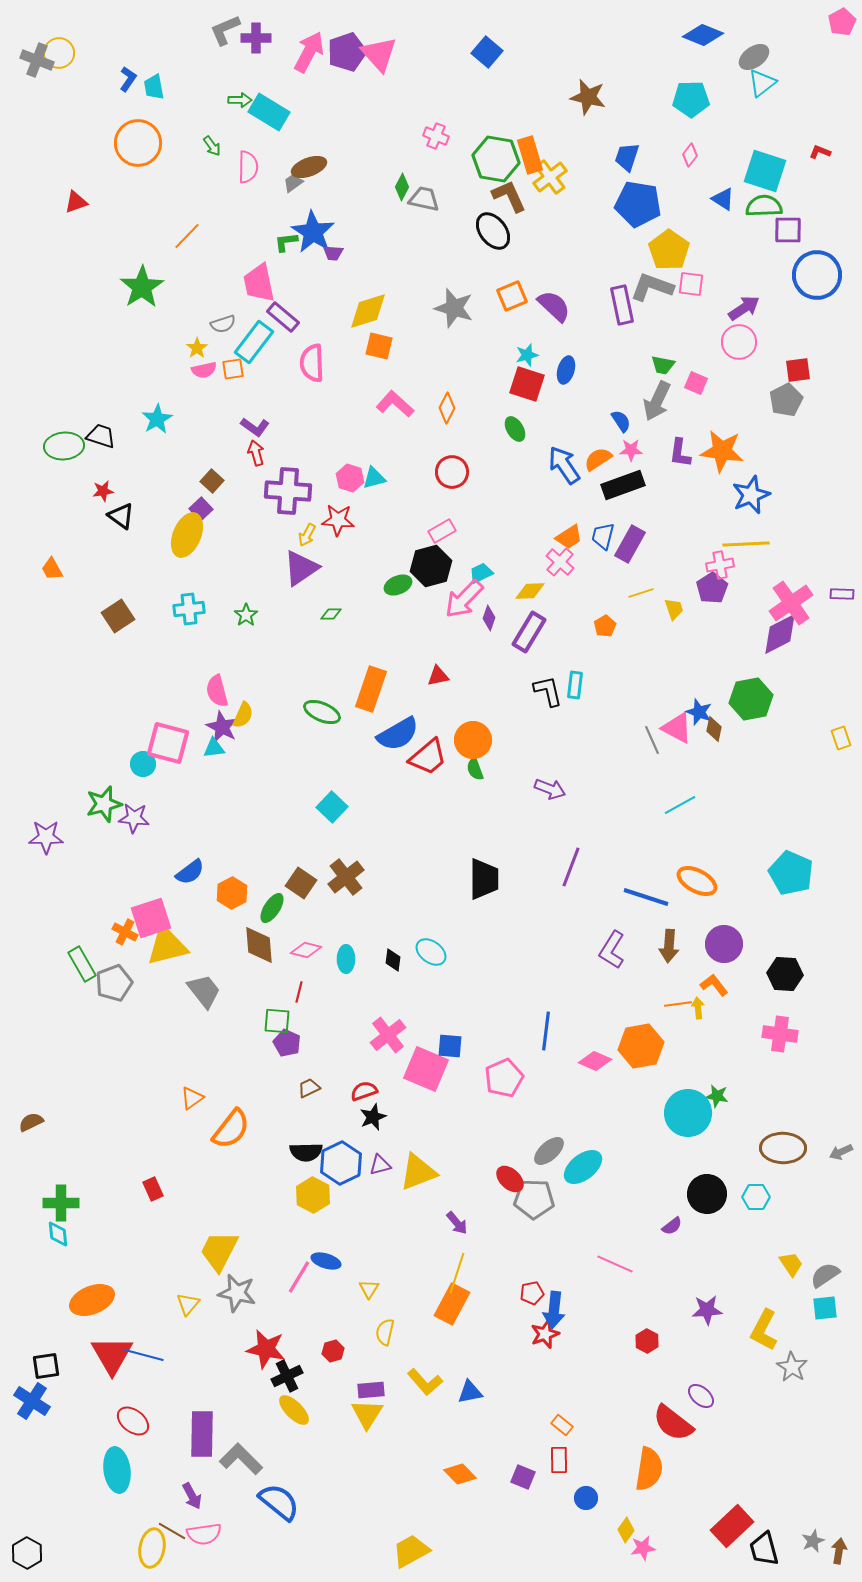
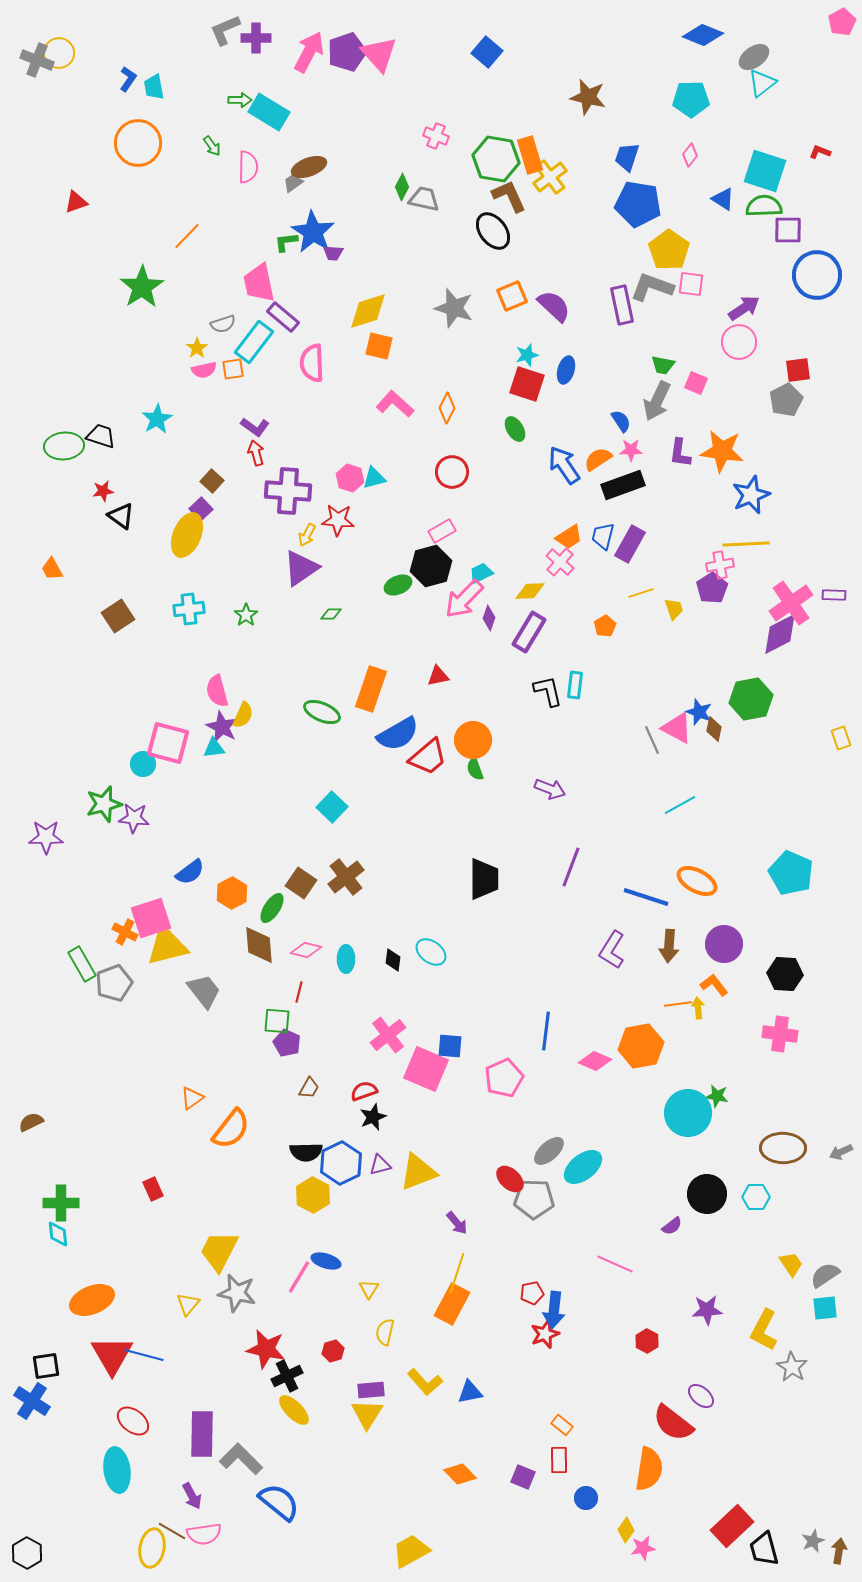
purple rectangle at (842, 594): moved 8 px left, 1 px down
brown trapezoid at (309, 1088): rotated 145 degrees clockwise
